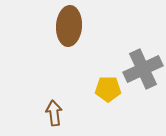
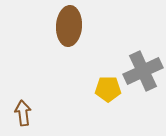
gray cross: moved 2 px down
brown arrow: moved 31 px left
